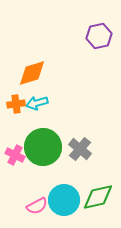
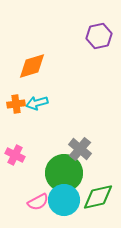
orange diamond: moved 7 px up
green circle: moved 21 px right, 26 px down
pink semicircle: moved 1 px right, 4 px up
